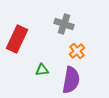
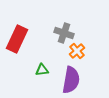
gray cross: moved 9 px down
